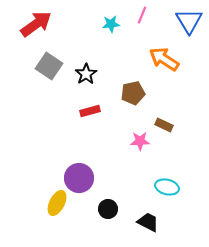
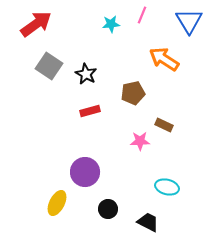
black star: rotated 10 degrees counterclockwise
purple circle: moved 6 px right, 6 px up
